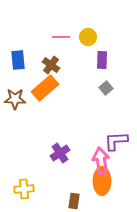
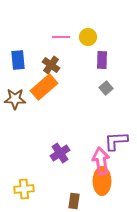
orange rectangle: moved 1 px left, 1 px up
